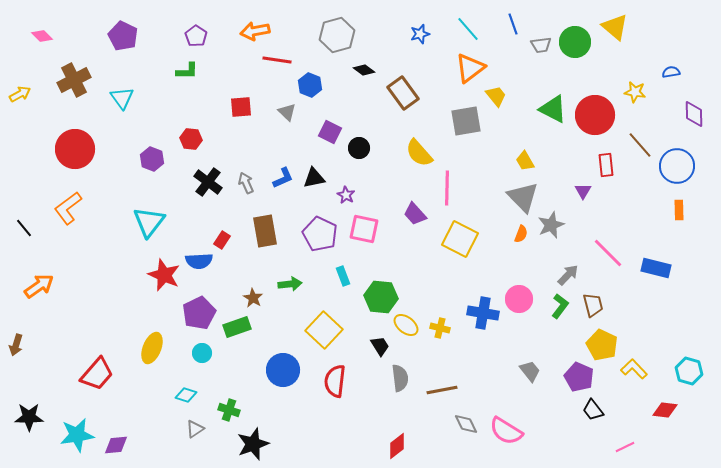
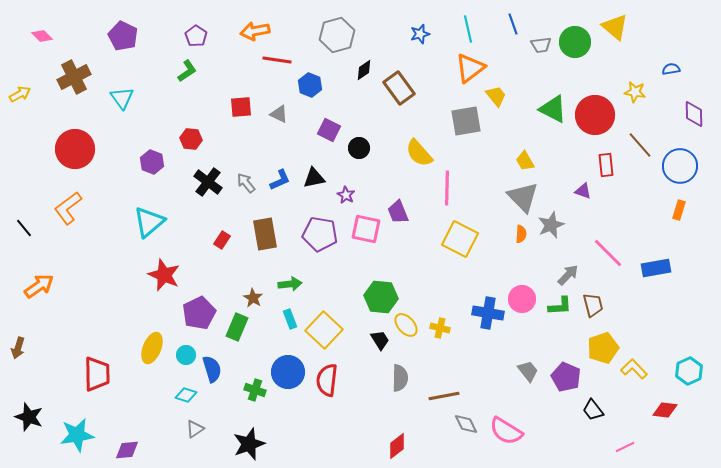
cyan line at (468, 29): rotated 28 degrees clockwise
black diamond at (364, 70): rotated 70 degrees counterclockwise
green L-shape at (187, 71): rotated 35 degrees counterclockwise
blue semicircle at (671, 72): moved 3 px up
brown cross at (74, 80): moved 3 px up
brown rectangle at (403, 93): moved 4 px left, 5 px up
gray triangle at (287, 112): moved 8 px left, 2 px down; rotated 18 degrees counterclockwise
purple square at (330, 132): moved 1 px left, 2 px up
purple hexagon at (152, 159): moved 3 px down
blue circle at (677, 166): moved 3 px right
blue L-shape at (283, 178): moved 3 px left, 2 px down
gray arrow at (246, 183): rotated 15 degrees counterclockwise
purple triangle at (583, 191): rotated 42 degrees counterclockwise
orange rectangle at (679, 210): rotated 18 degrees clockwise
purple trapezoid at (415, 214): moved 17 px left, 2 px up; rotated 20 degrees clockwise
cyan triangle at (149, 222): rotated 12 degrees clockwise
pink square at (364, 229): moved 2 px right
brown rectangle at (265, 231): moved 3 px down
purple pentagon at (320, 234): rotated 16 degrees counterclockwise
orange semicircle at (521, 234): rotated 18 degrees counterclockwise
blue semicircle at (199, 261): moved 13 px right, 108 px down; rotated 104 degrees counterclockwise
blue rectangle at (656, 268): rotated 24 degrees counterclockwise
cyan rectangle at (343, 276): moved 53 px left, 43 px down
pink circle at (519, 299): moved 3 px right
green L-shape at (560, 306): rotated 50 degrees clockwise
blue cross at (483, 313): moved 5 px right
yellow ellipse at (406, 325): rotated 10 degrees clockwise
green rectangle at (237, 327): rotated 48 degrees counterclockwise
brown arrow at (16, 345): moved 2 px right, 3 px down
yellow pentagon at (602, 345): moved 1 px right, 3 px down; rotated 28 degrees clockwise
black trapezoid at (380, 346): moved 6 px up
cyan circle at (202, 353): moved 16 px left, 2 px down
blue circle at (283, 370): moved 5 px right, 2 px down
gray trapezoid at (530, 371): moved 2 px left
cyan hexagon at (689, 371): rotated 20 degrees clockwise
red trapezoid at (97, 374): rotated 42 degrees counterclockwise
purple pentagon at (579, 377): moved 13 px left
gray semicircle at (400, 378): rotated 8 degrees clockwise
red semicircle at (335, 381): moved 8 px left, 1 px up
brown line at (442, 390): moved 2 px right, 6 px down
green cross at (229, 410): moved 26 px right, 20 px up
black star at (29, 417): rotated 20 degrees clockwise
black star at (253, 444): moved 4 px left
purple diamond at (116, 445): moved 11 px right, 5 px down
